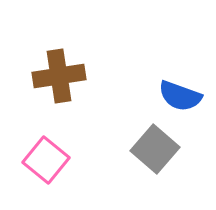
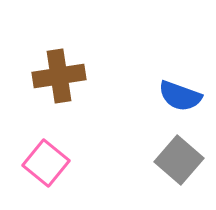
gray square: moved 24 px right, 11 px down
pink square: moved 3 px down
